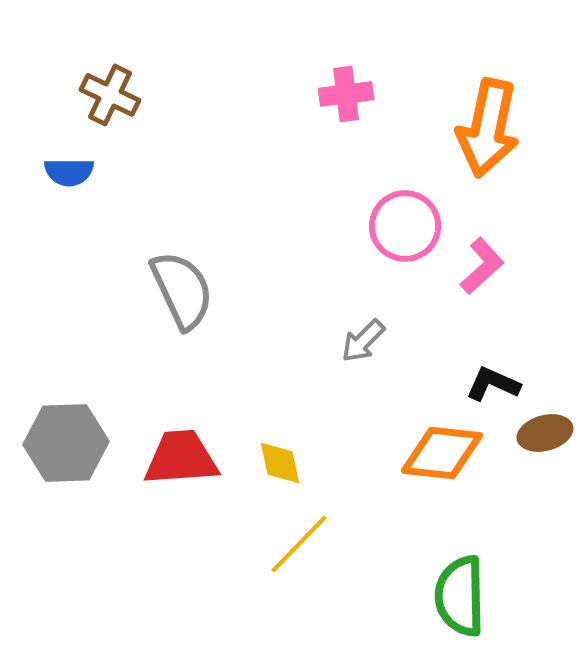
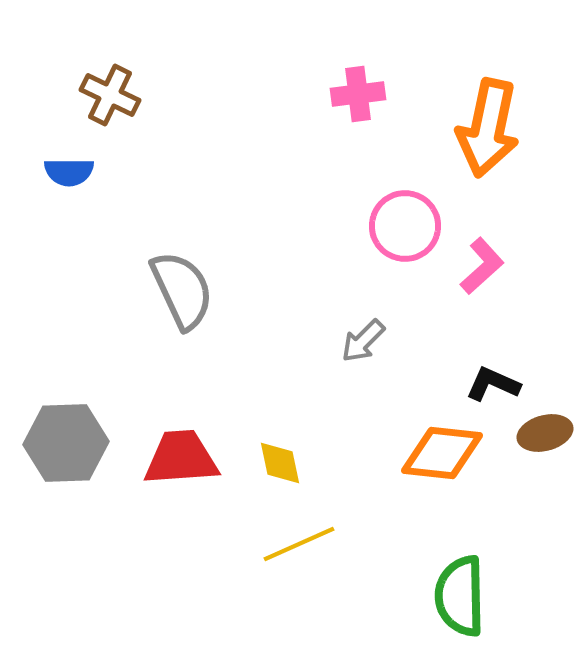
pink cross: moved 12 px right
yellow line: rotated 22 degrees clockwise
